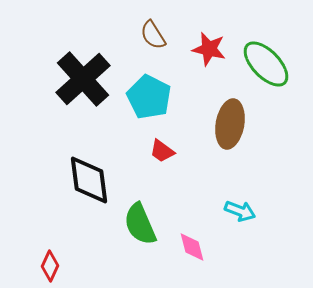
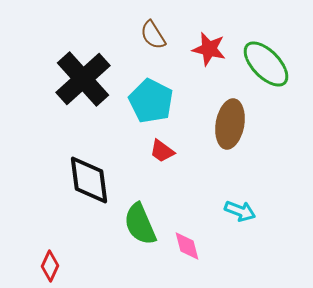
cyan pentagon: moved 2 px right, 4 px down
pink diamond: moved 5 px left, 1 px up
